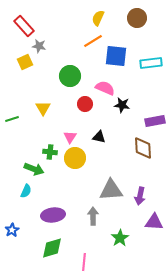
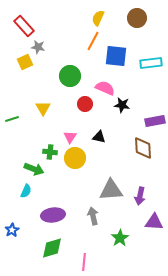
orange line: rotated 30 degrees counterclockwise
gray star: moved 1 px left, 1 px down
gray arrow: rotated 12 degrees counterclockwise
